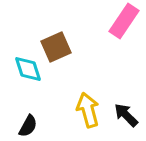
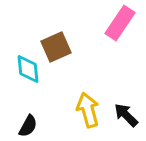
pink rectangle: moved 4 px left, 2 px down
cyan diamond: rotated 12 degrees clockwise
